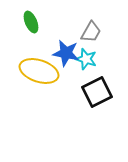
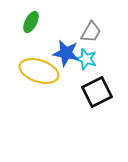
green ellipse: rotated 50 degrees clockwise
